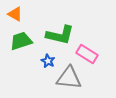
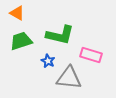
orange triangle: moved 2 px right, 1 px up
pink rectangle: moved 4 px right, 1 px down; rotated 15 degrees counterclockwise
